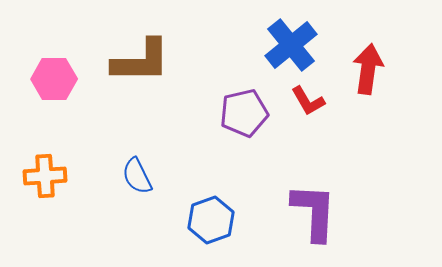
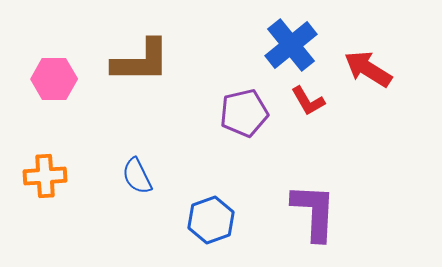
red arrow: rotated 66 degrees counterclockwise
